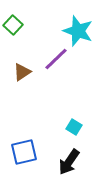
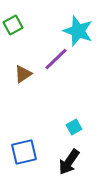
green square: rotated 18 degrees clockwise
brown triangle: moved 1 px right, 2 px down
cyan square: rotated 28 degrees clockwise
